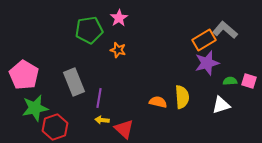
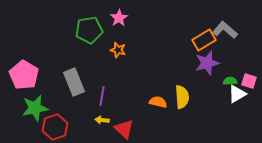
purple line: moved 3 px right, 2 px up
white triangle: moved 16 px right, 11 px up; rotated 12 degrees counterclockwise
